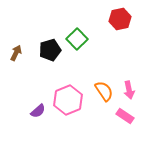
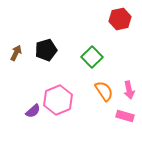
green square: moved 15 px right, 18 px down
black pentagon: moved 4 px left
pink hexagon: moved 10 px left
purple semicircle: moved 5 px left
pink rectangle: rotated 18 degrees counterclockwise
